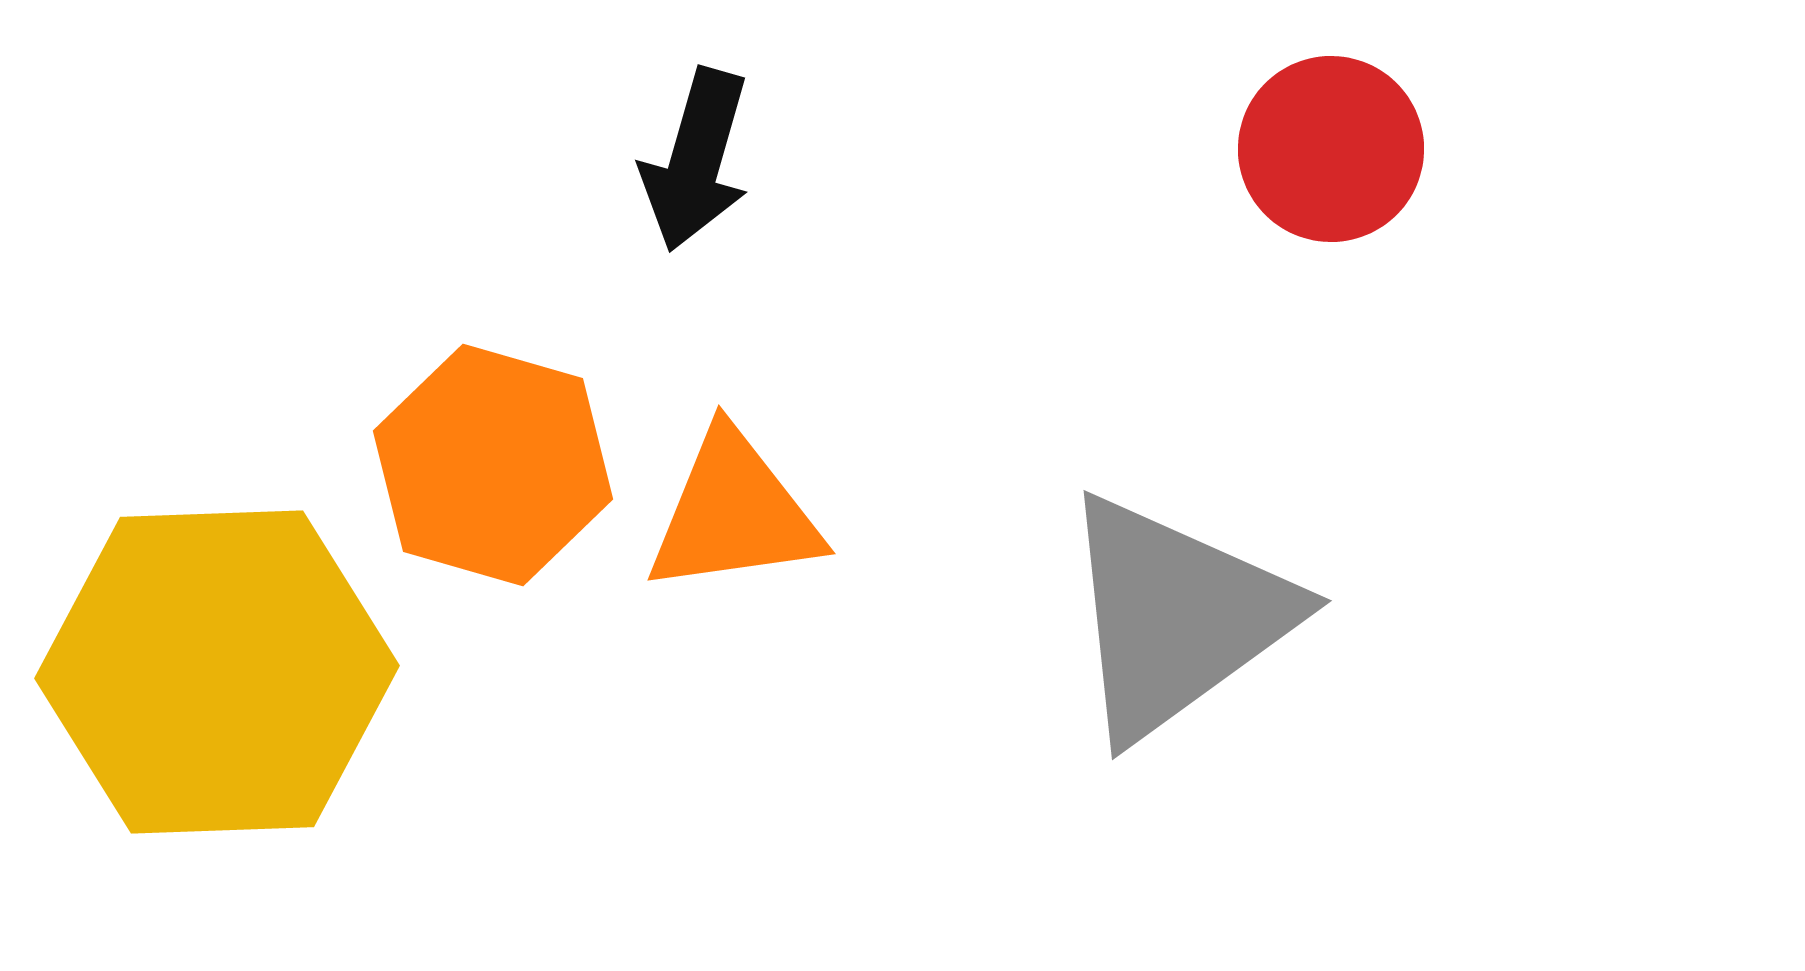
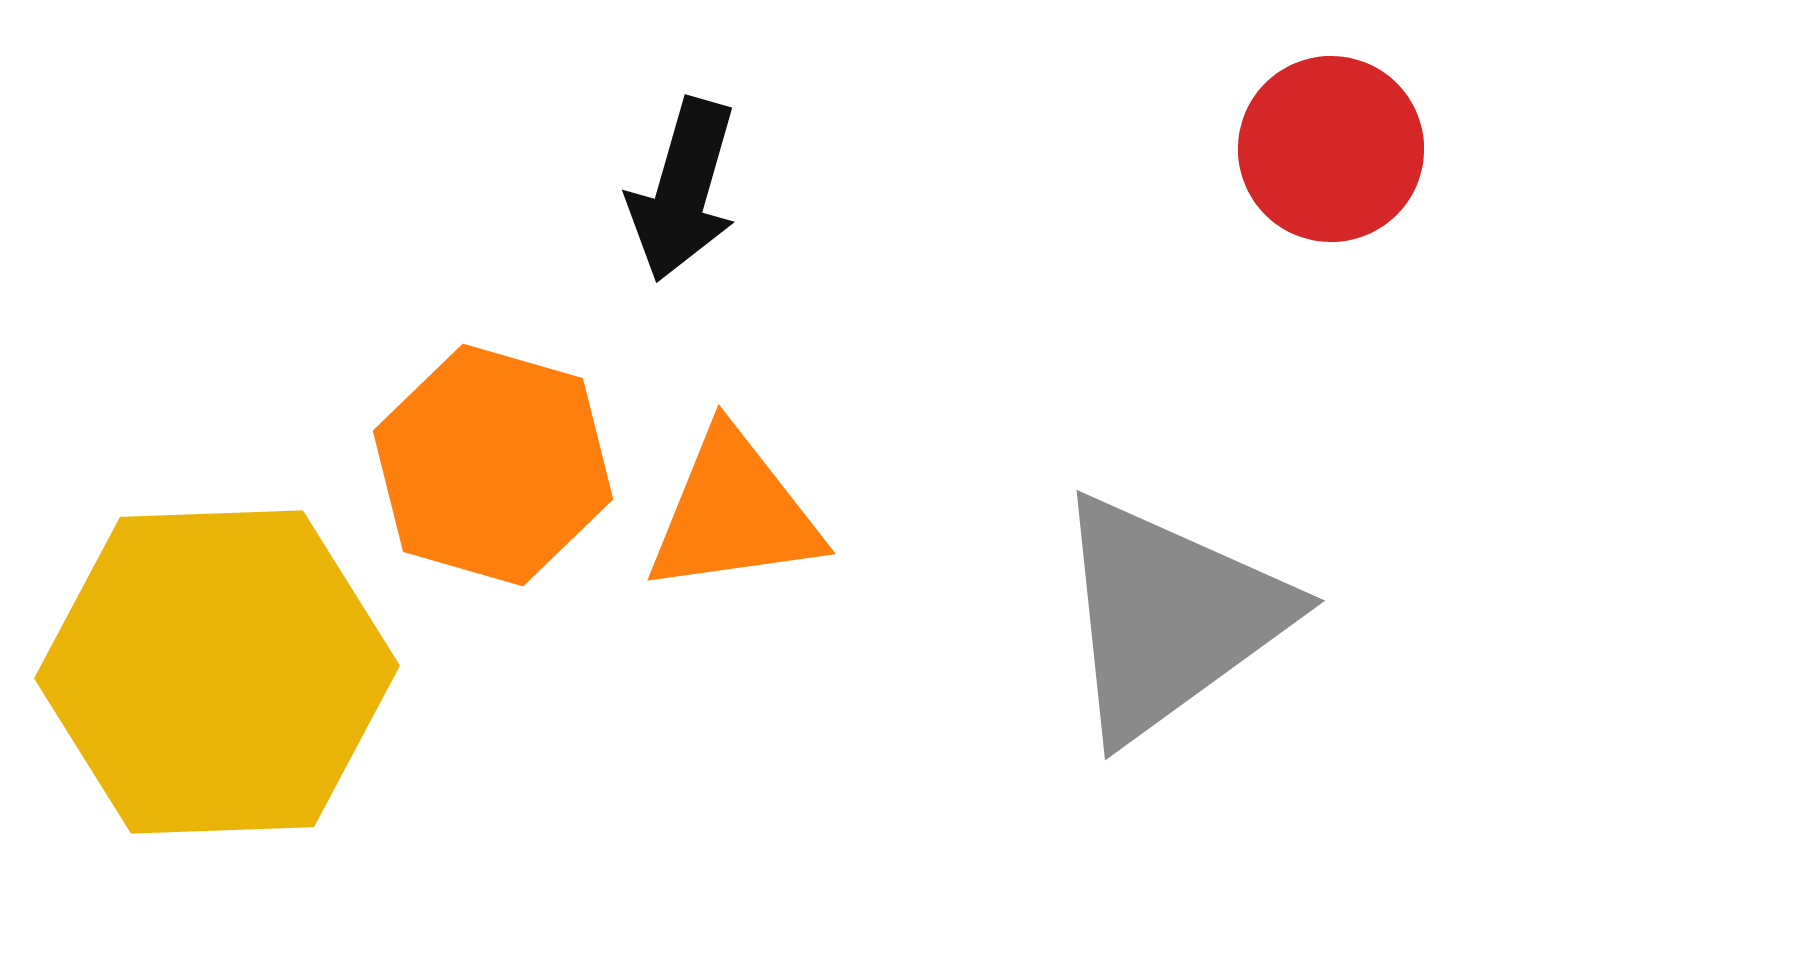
black arrow: moved 13 px left, 30 px down
gray triangle: moved 7 px left
